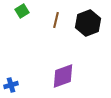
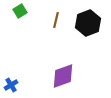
green square: moved 2 px left
blue cross: rotated 16 degrees counterclockwise
